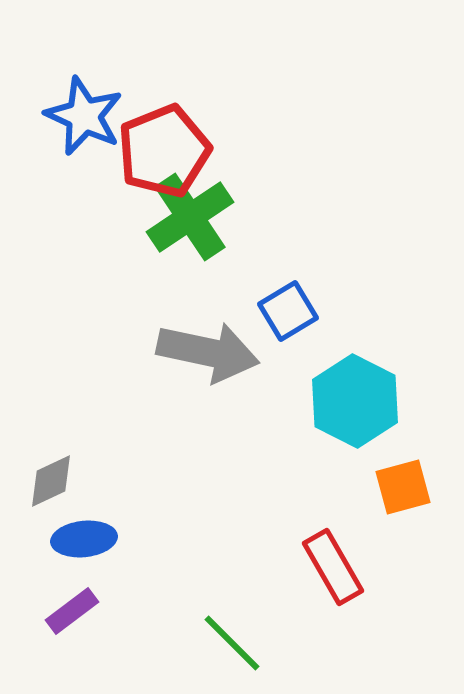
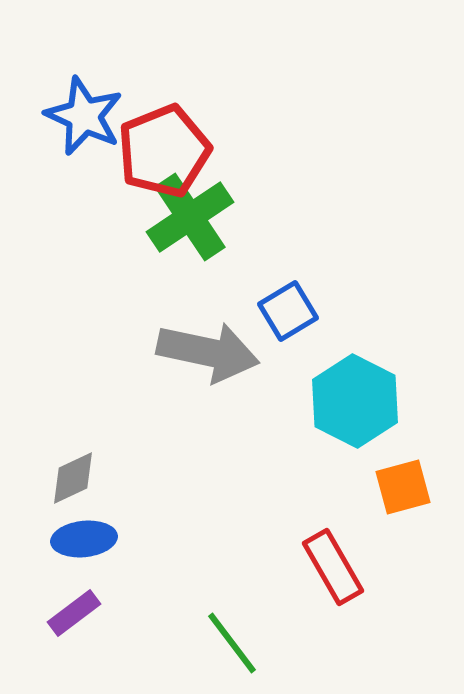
gray diamond: moved 22 px right, 3 px up
purple rectangle: moved 2 px right, 2 px down
green line: rotated 8 degrees clockwise
